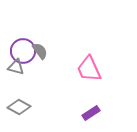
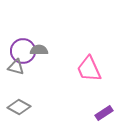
gray semicircle: moved 1 px left, 1 px up; rotated 54 degrees counterclockwise
purple rectangle: moved 13 px right
